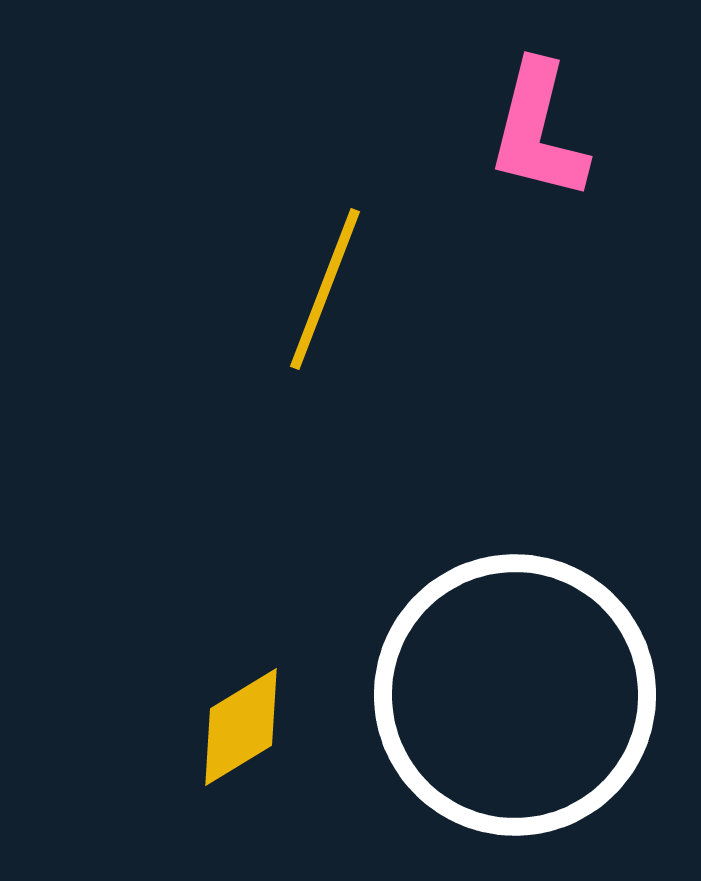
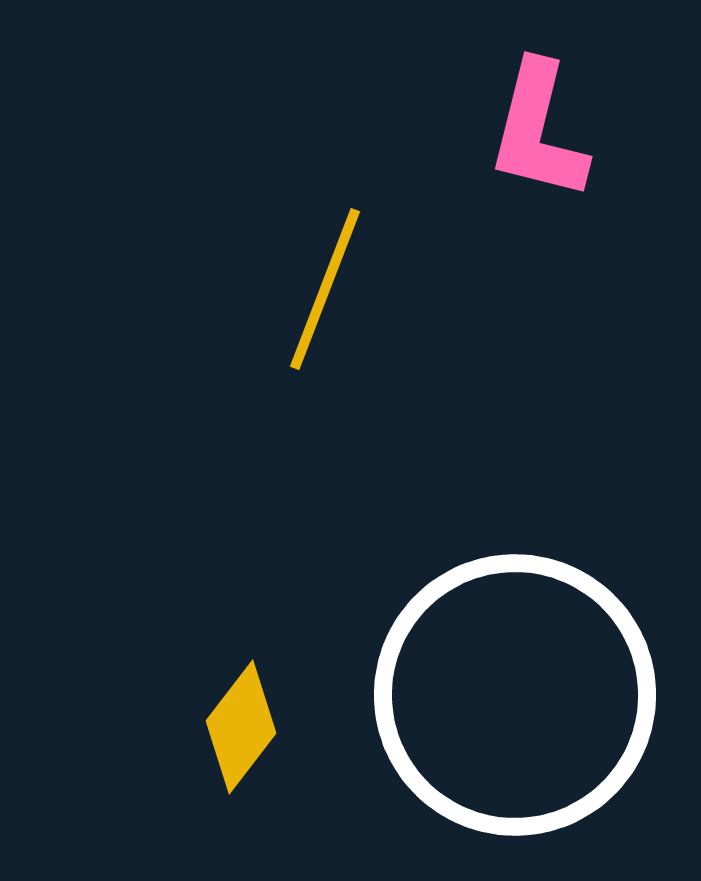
yellow diamond: rotated 21 degrees counterclockwise
